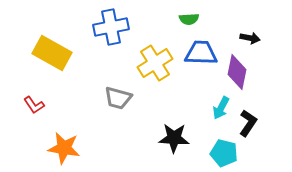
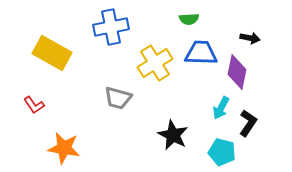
black star: moved 1 px left, 3 px up; rotated 24 degrees clockwise
cyan pentagon: moved 2 px left, 1 px up
